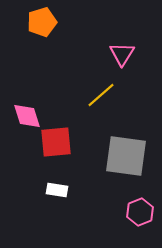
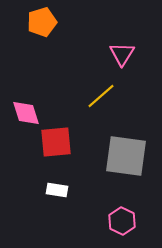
yellow line: moved 1 px down
pink diamond: moved 1 px left, 3 px up
pink hexagon: moved 18 px left, 9 px down; rotated 12 degrees counterclockwise
